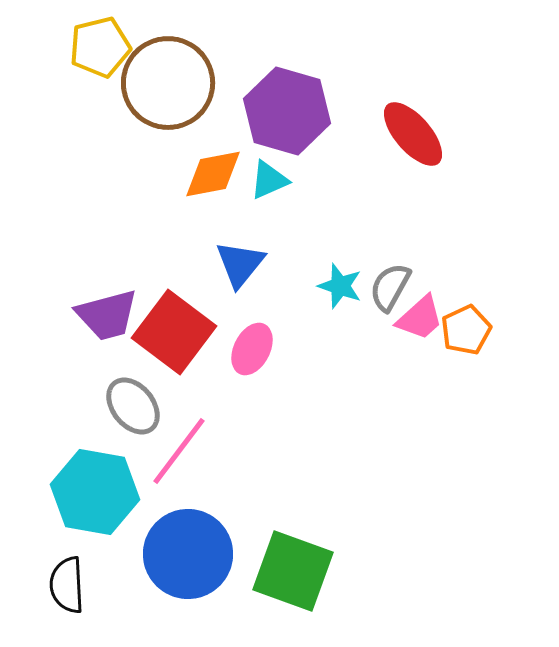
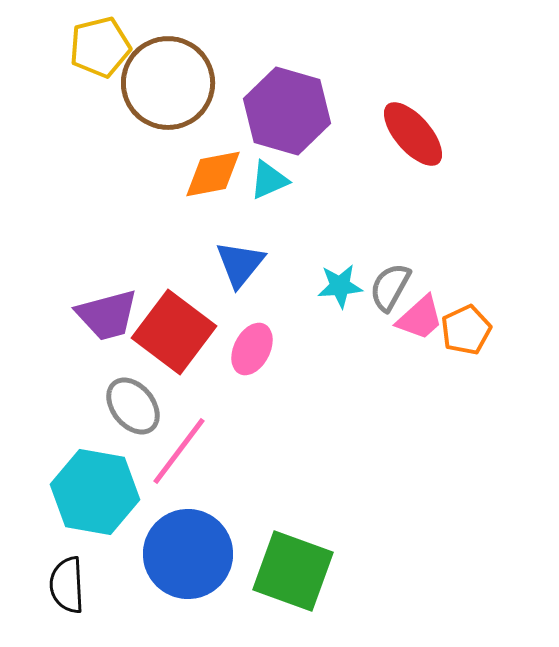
cyan star: rotated 24 degrees counterclockwise
